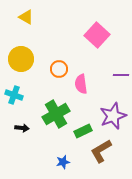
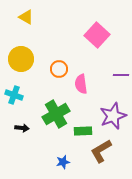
green rectangle: rotated 24 degrees clockwise
